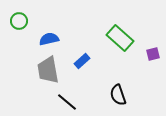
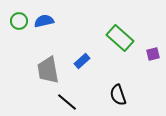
blue semicircle: moved 5 px left, 18 px up
